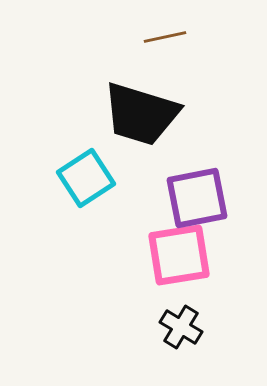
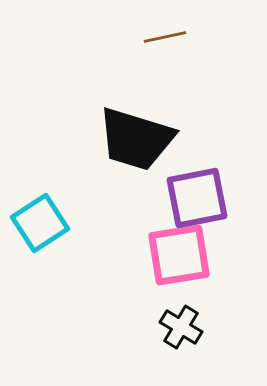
black trapezoid: moved 5 px left, 25 px down
cyan square: moved 46 px left, 45 px down
